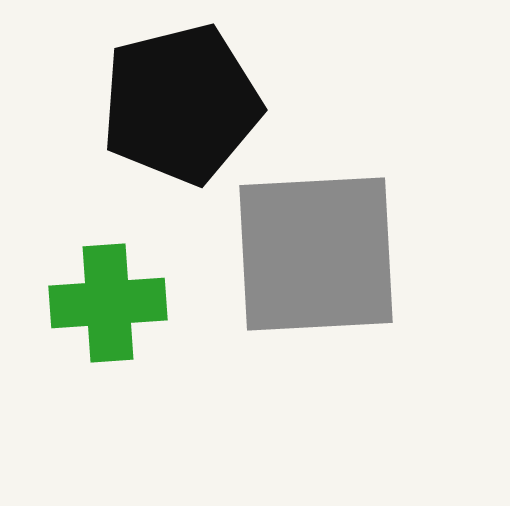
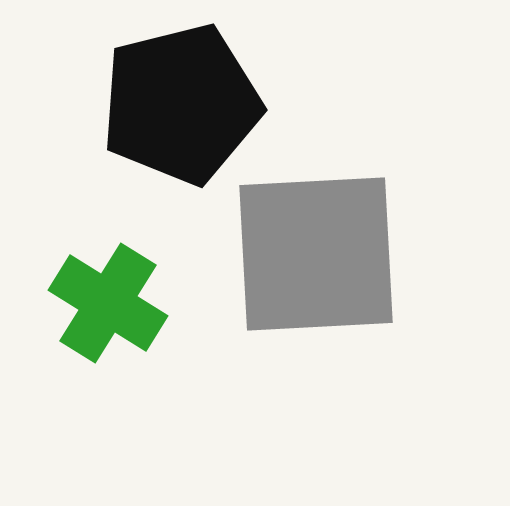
green cross: rotated 36 degrees clockwise
